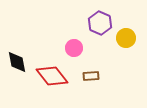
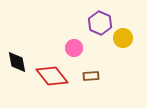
yellow circle: moved 3 px left
